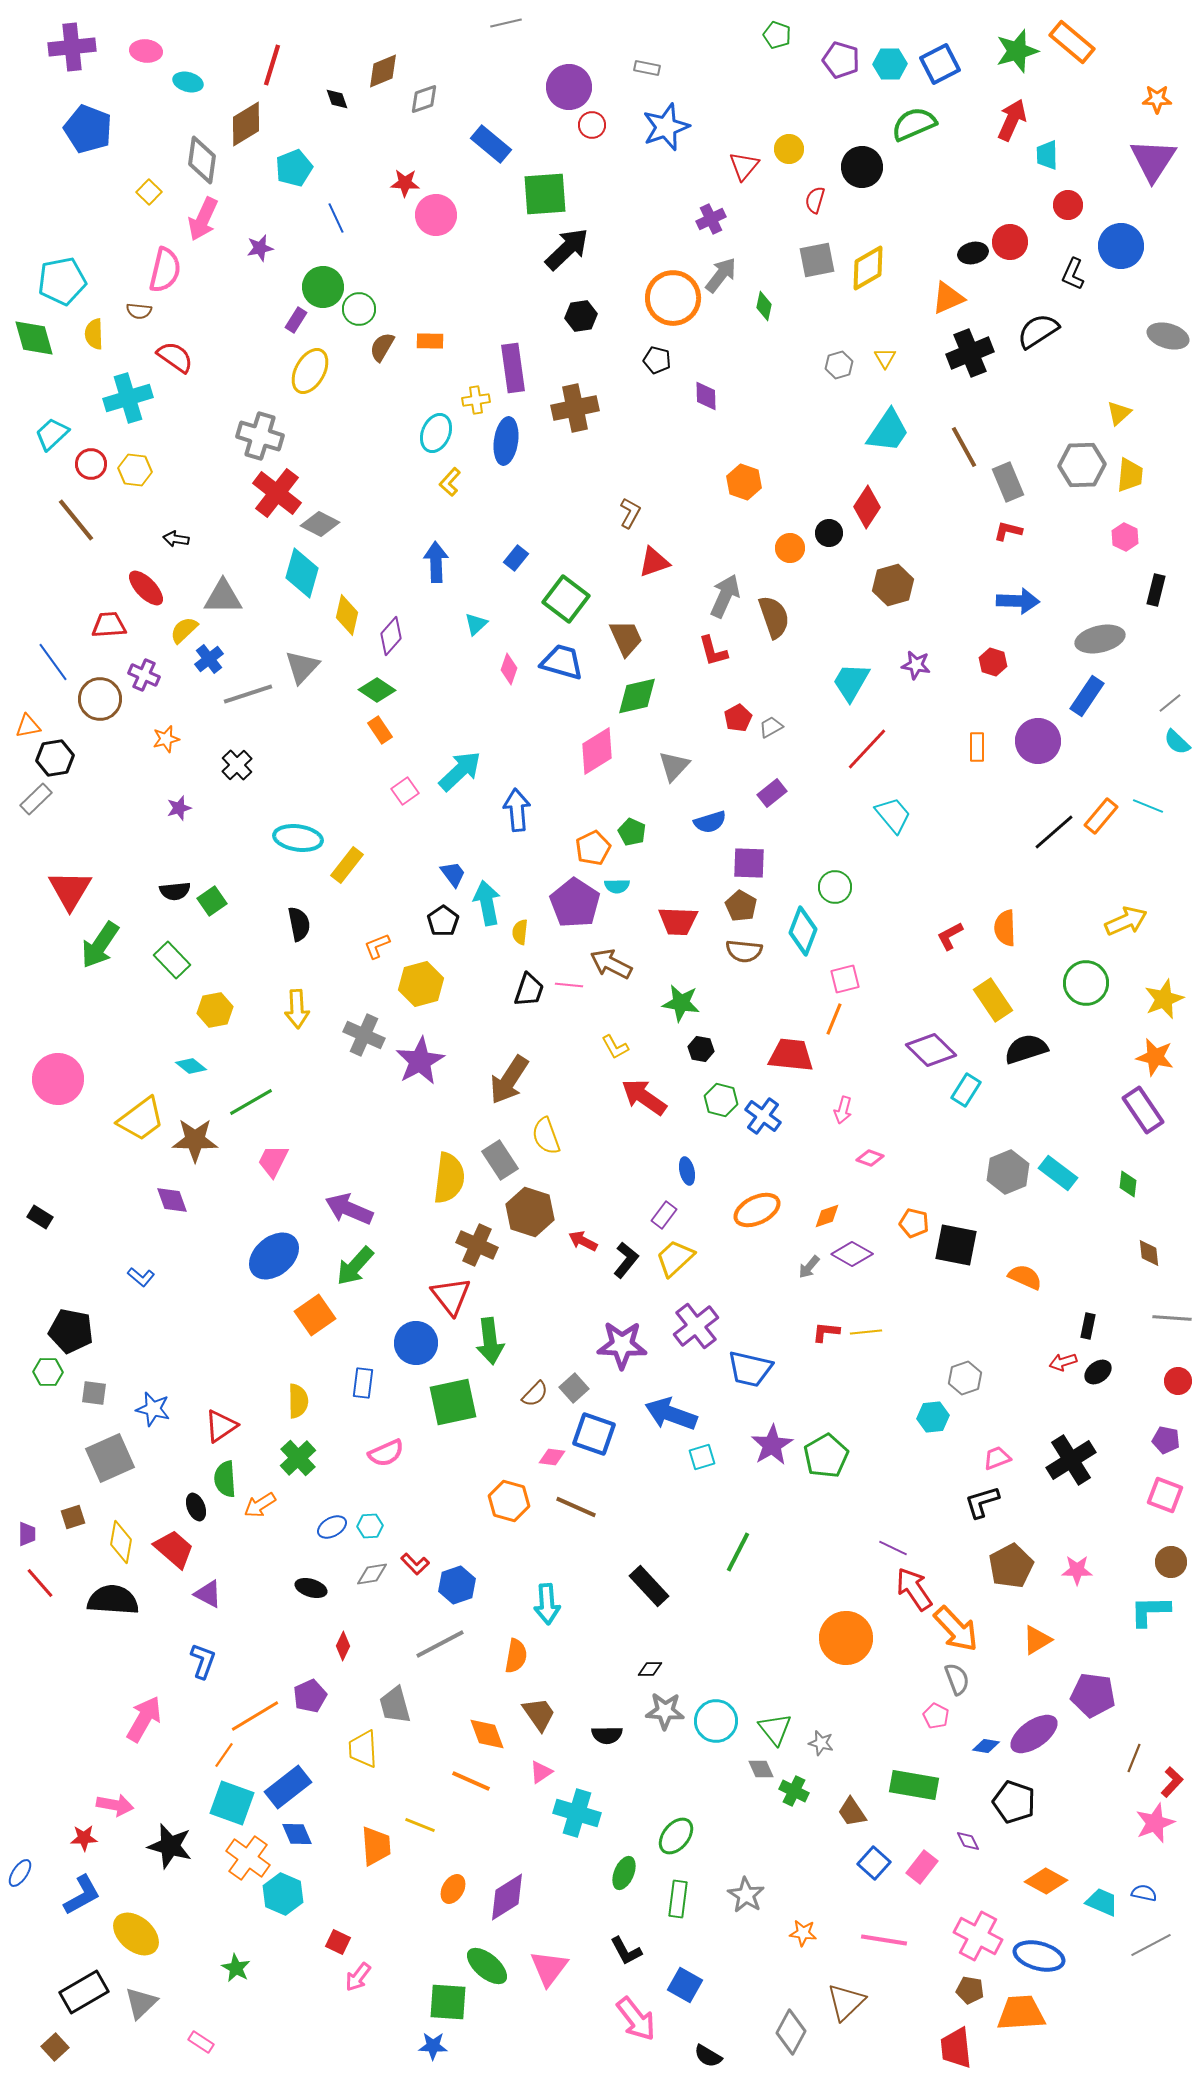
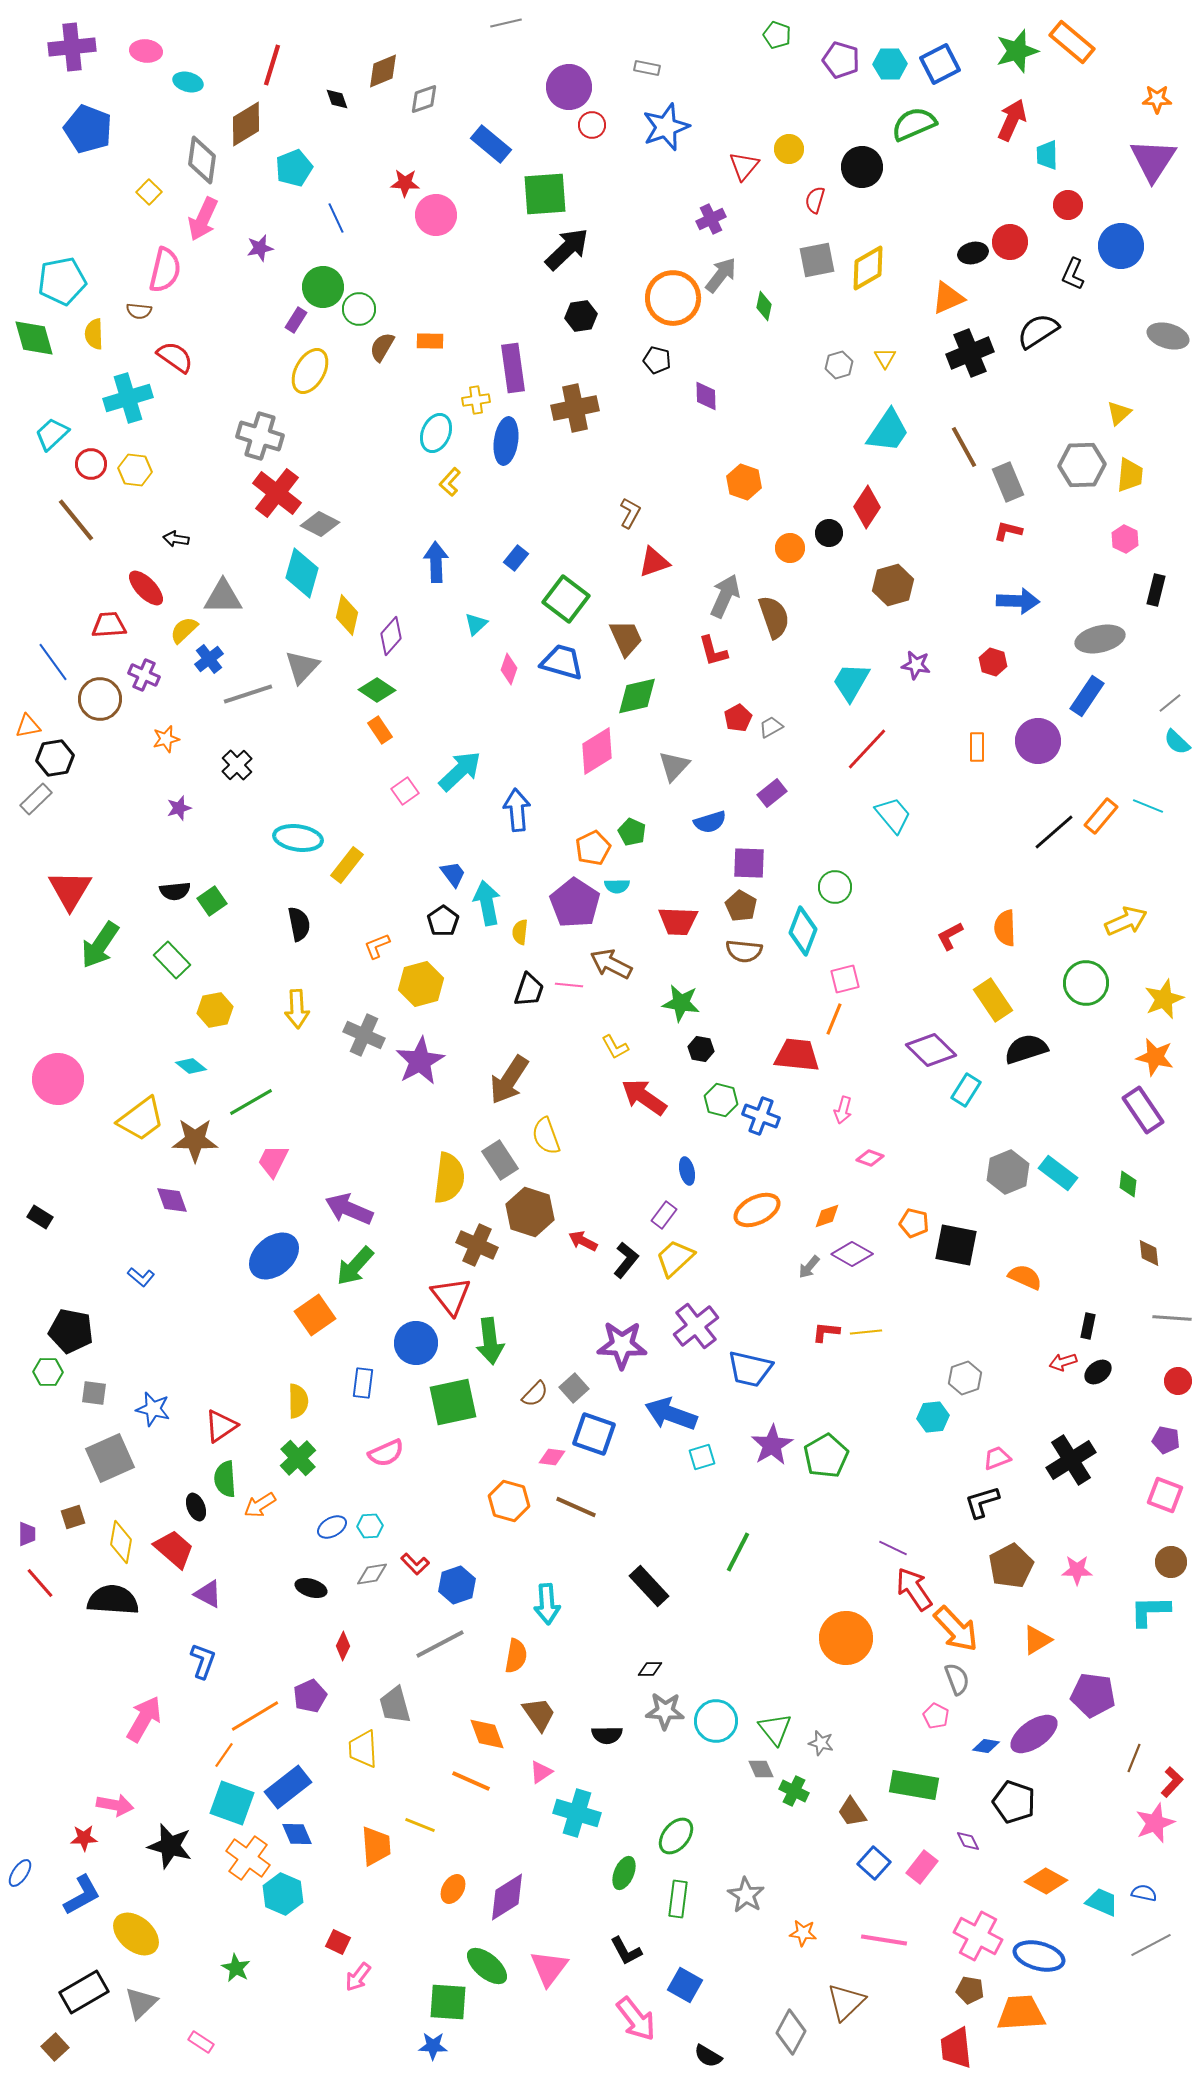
pink hexagon at (1125, 537): moved 2 px down
red trapezoid at (791, 1055): moved 6 px right
blue cross at (763, 1116): moved 2 px left; rotated 15 degrees counterclockwise
